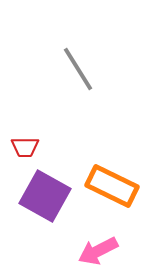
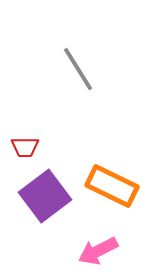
purple square: rotated 24 degrees clockwise
